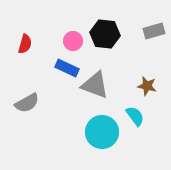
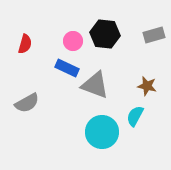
gray rectangle: moved 4 px down
cyan semicircle: rotated 115 degrees counterclockwise
